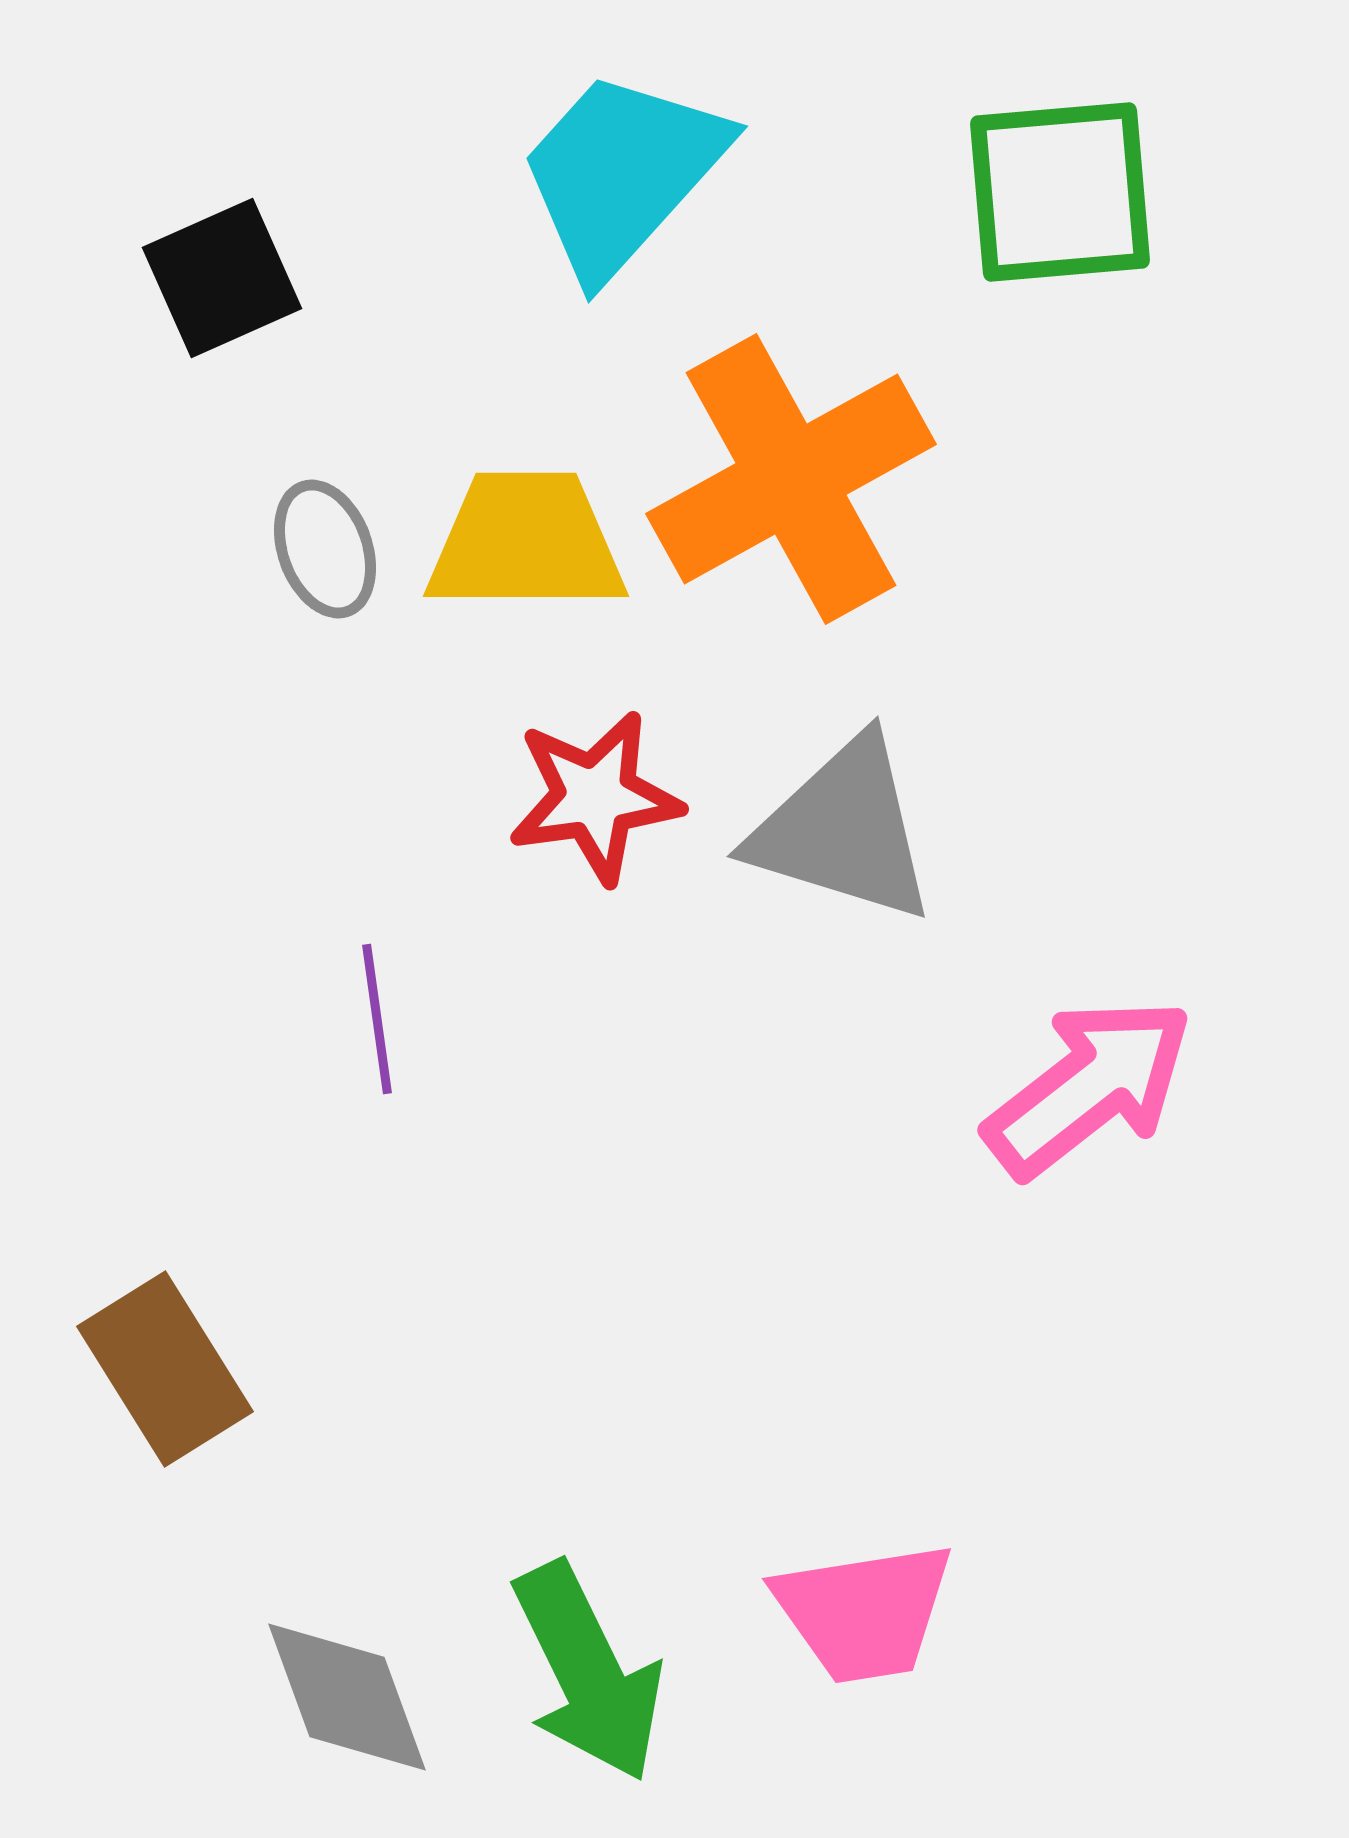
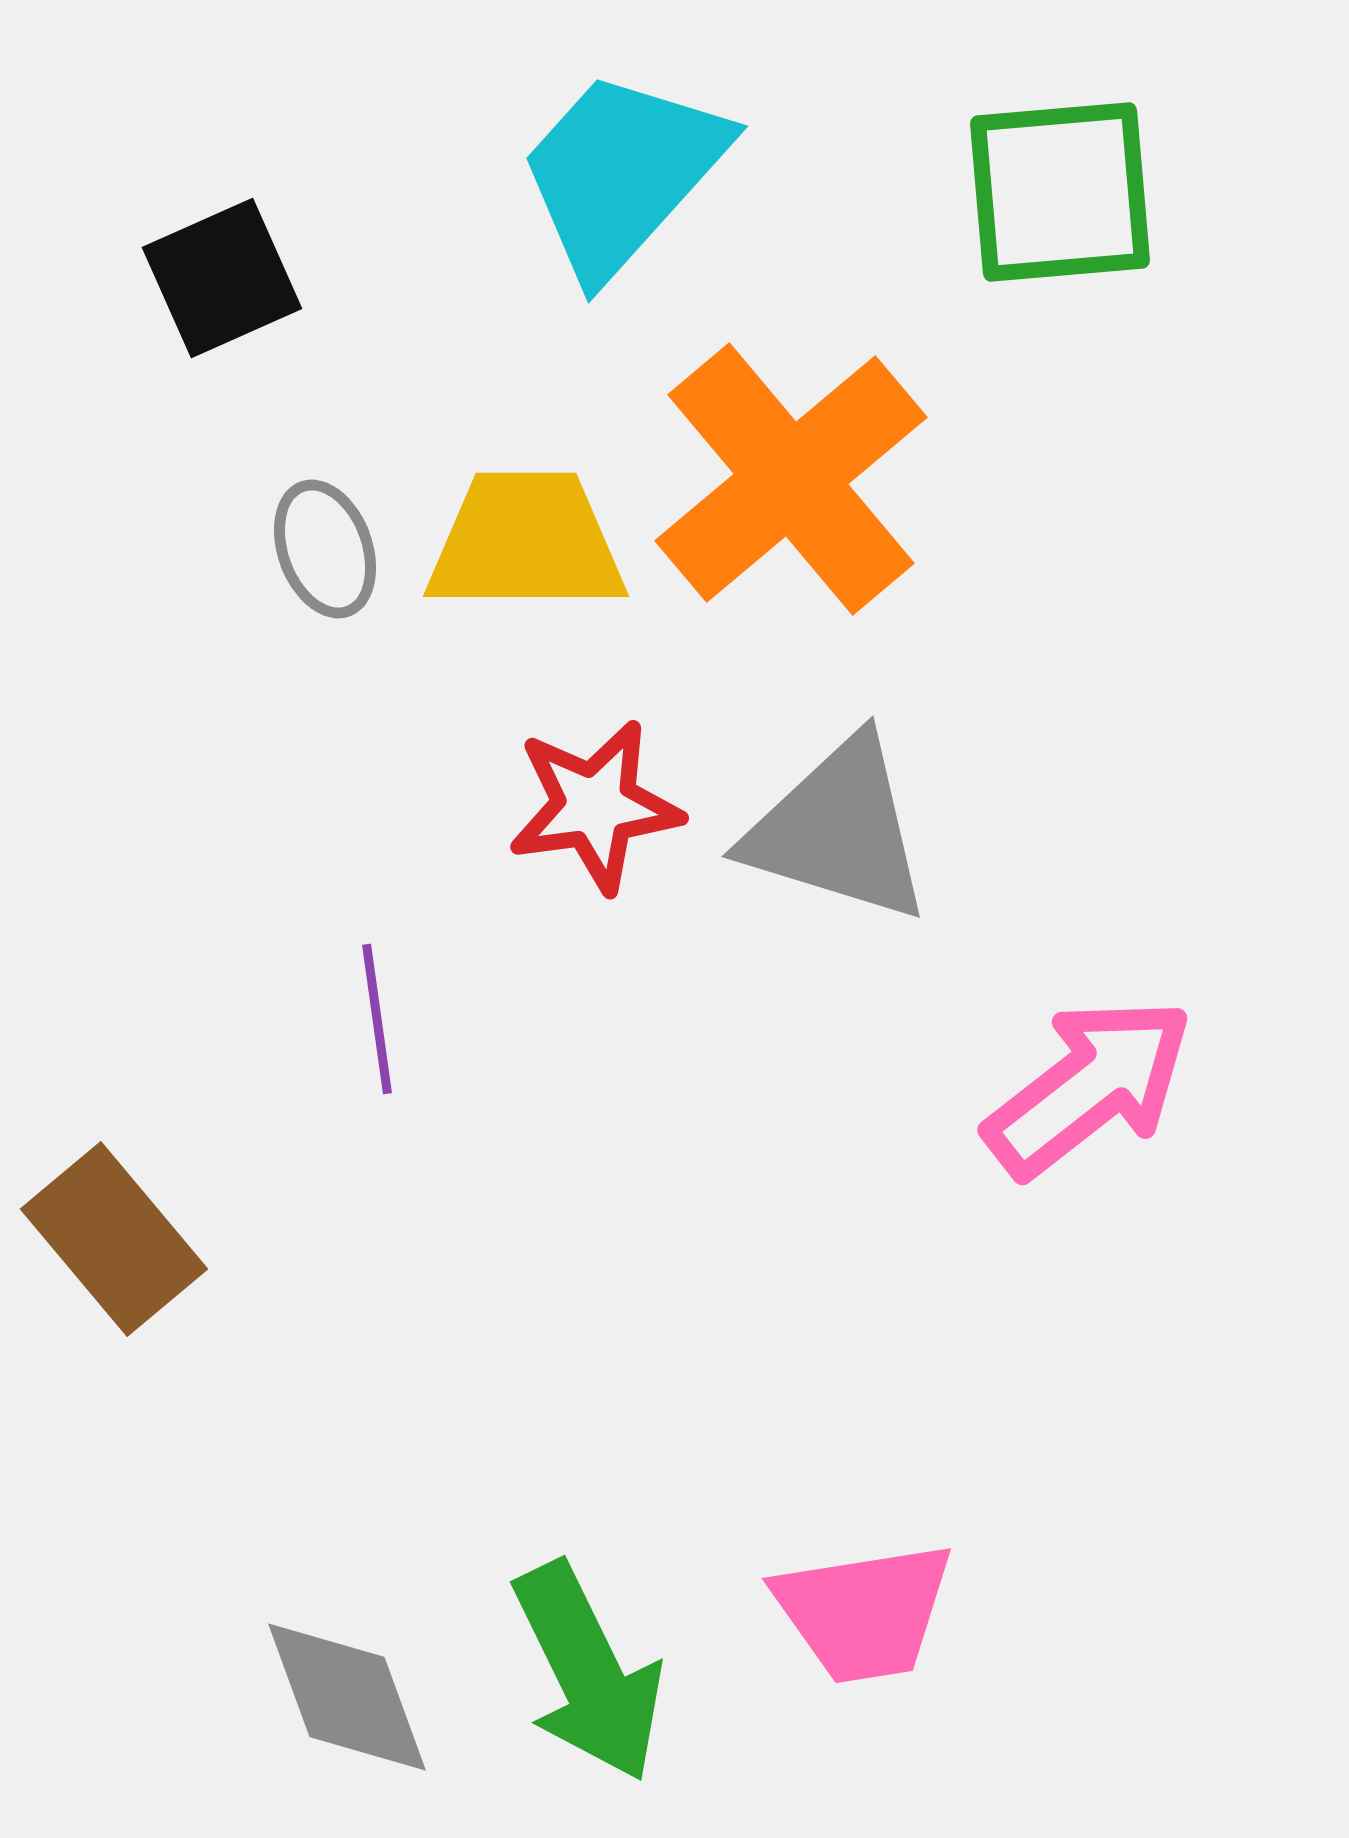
orange cross: rotated 11 degrees counterclockwise
red star: moved 9 px down
gray triangle: moved 5 px left
brown rectangle: moved 51 px left, 130 px up; rotated 8 degrees counterclockwise
